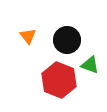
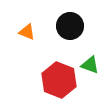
orange triangle: moved 1 px left, 4 px up; rotated 30 degrees counterclockwise
black circle: moved 3 px right, 14 px up
